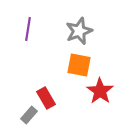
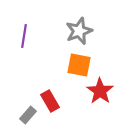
purple line: moved 4 px left, 7 px down
red rectangle: moved 4 px right, 3 px down
gray rectangle: moved 1 px left
